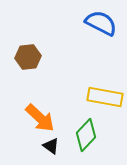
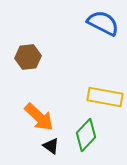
blue semicircle: moved 2 px right
orange arrow: moved 1 px left, 1 px up
